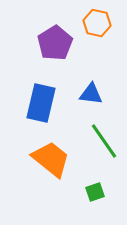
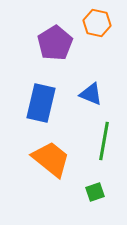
blue triangle: rotated 15 degrees clockwise
green line: rotated 45 degrees clockwise
